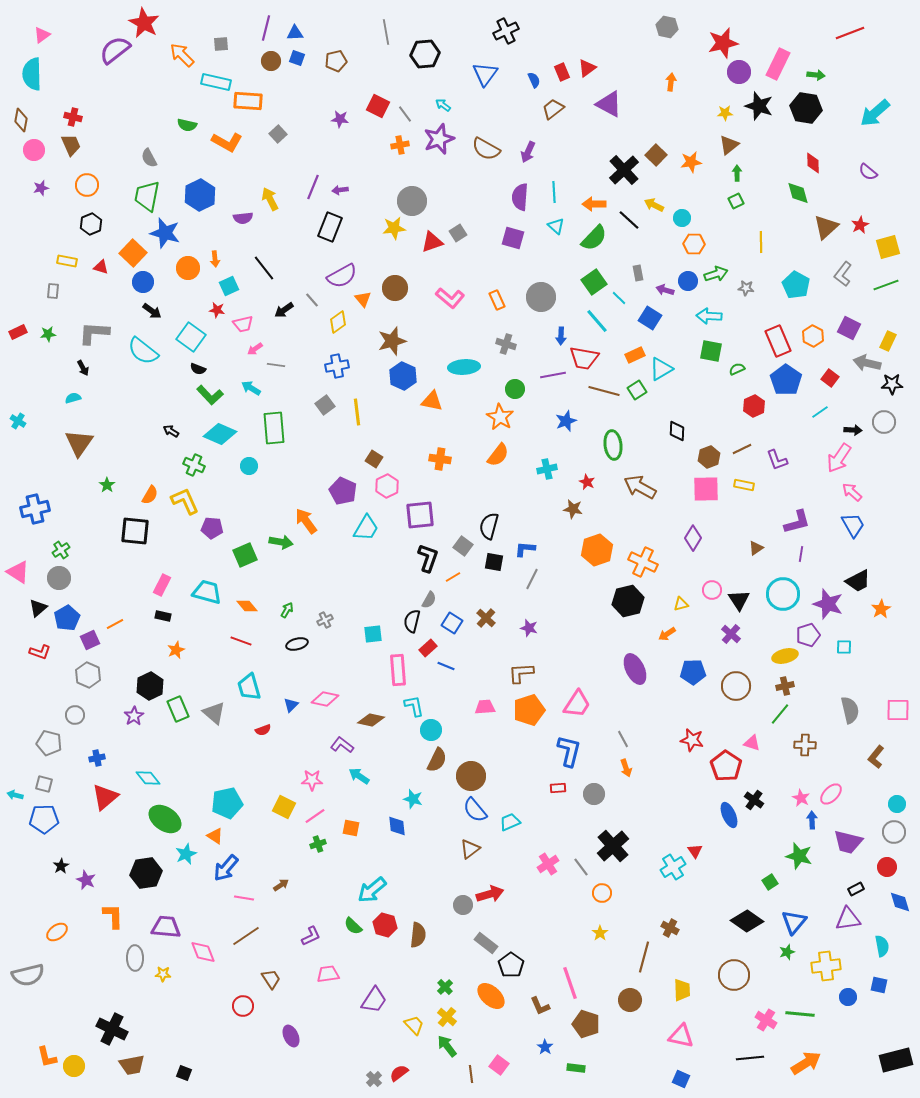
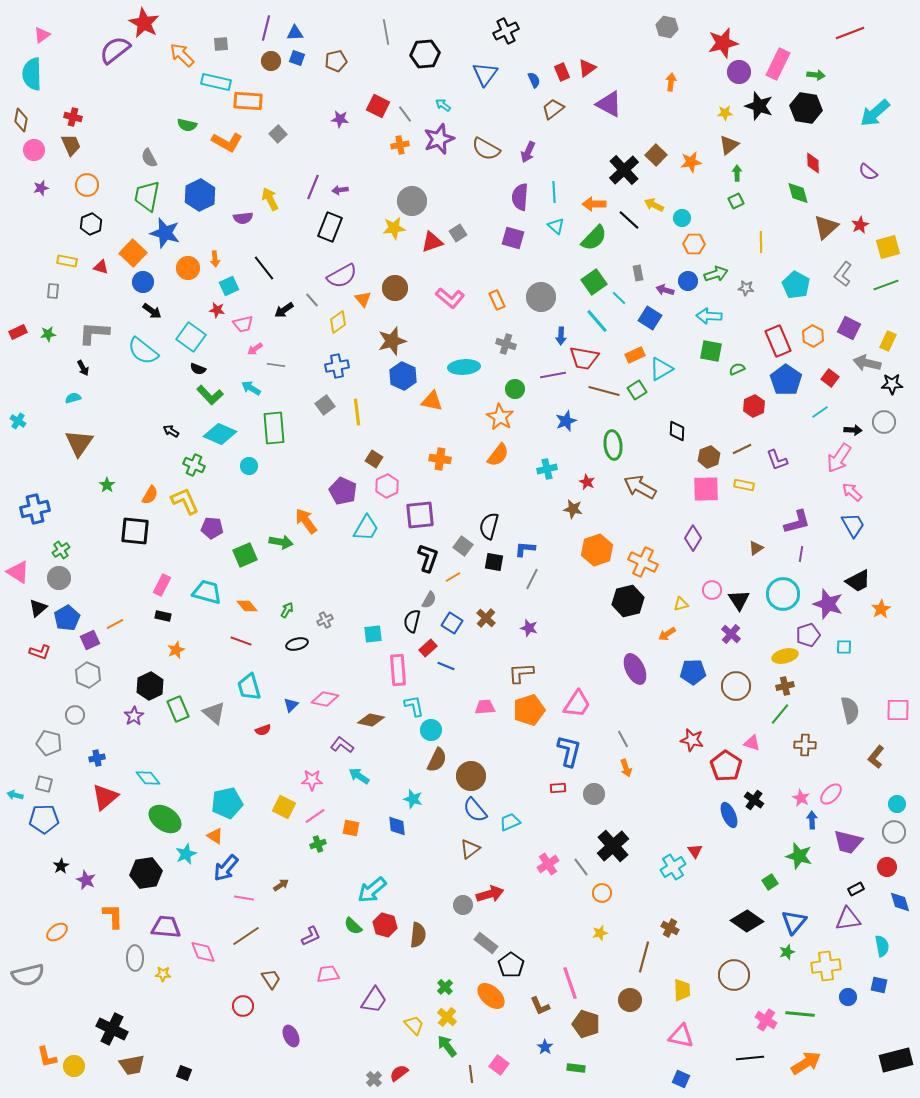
yellow star at (600, 933): rotated 21 degrees clockwise
